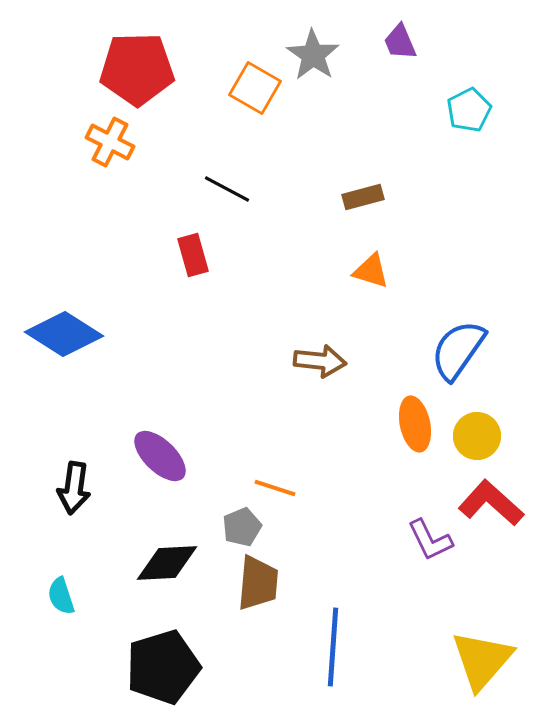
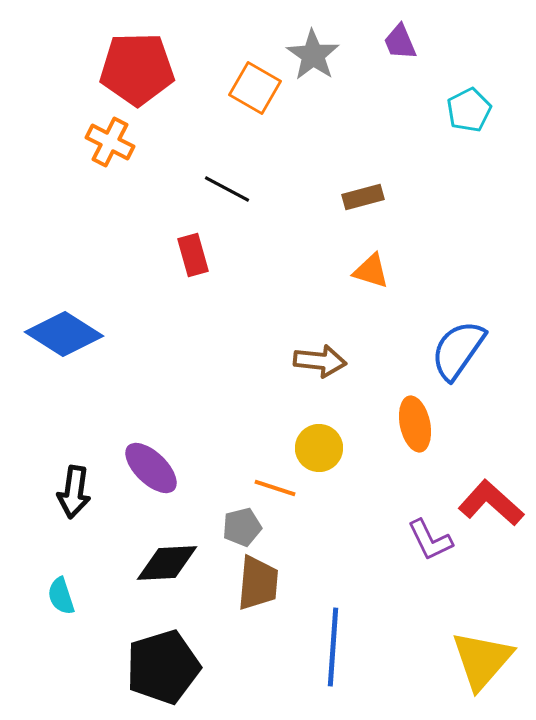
yellow circle: moved 158 px left, 12 px down
purple ellipse: moved 9 px left, 12 px down
black arrow: moved 4 px down
gray pentagon: rotated 9 degrees clockwise
